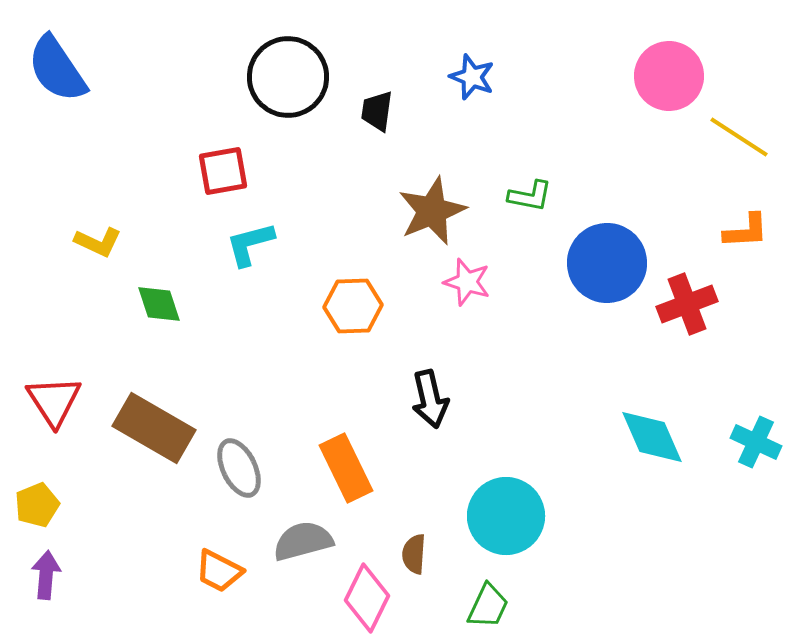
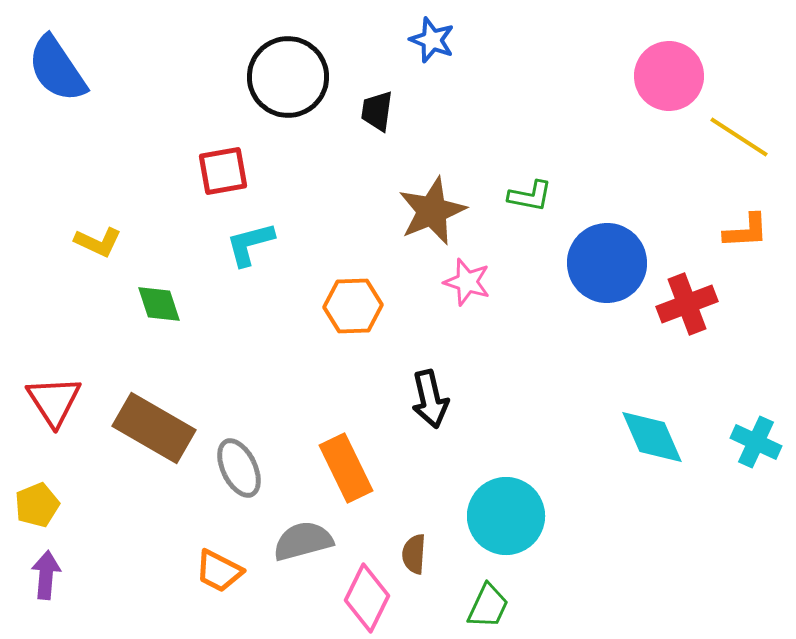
blue star: moved 40 px left, 37 px up
